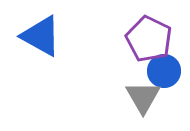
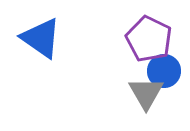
blue triangle: moved 2 px down; rotated 6 degrees clockwise
gray triangle: moved 3 px right, 4 px up
